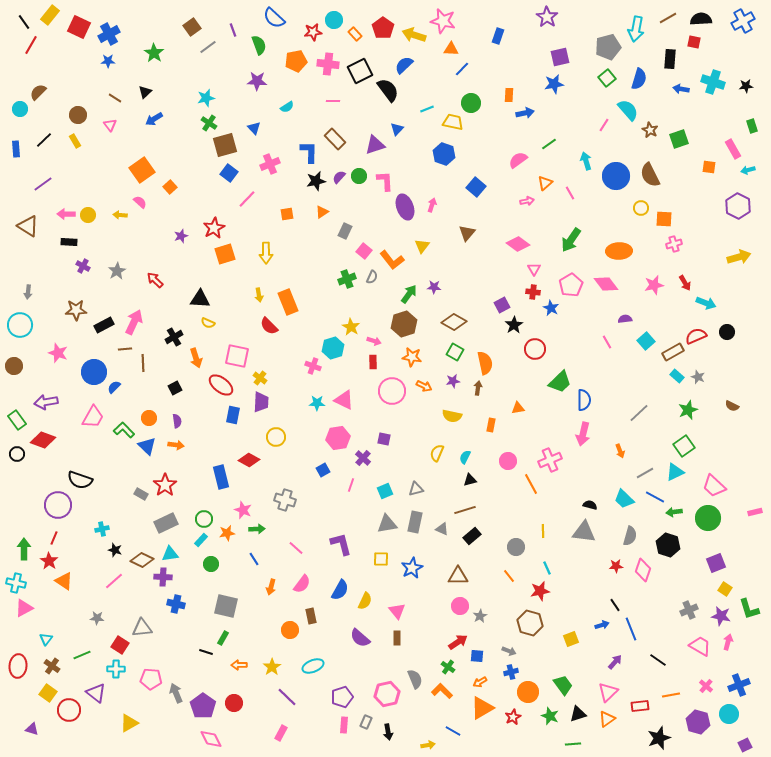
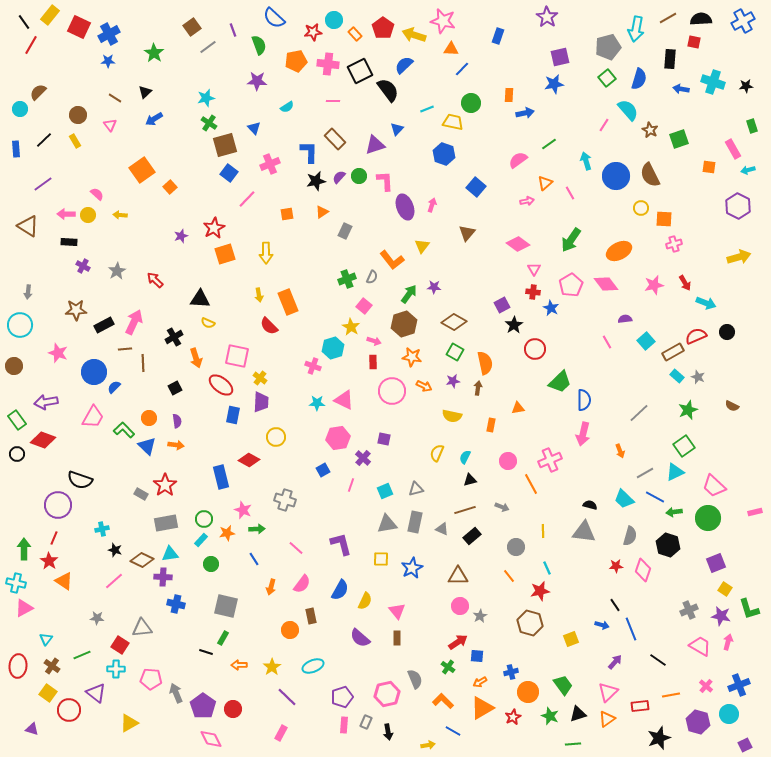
pink semicircle at (140, 202): moved 43 px left, 8 px up
pink square at (364, 251): moved 55 px down
orange ellipse at (619, 251): rotated 25 degrees counterclockwise
gray rectangle at (166, 523): rotated 15 degrees clockwise
blue arrow at (602, 625): rotated 32 degrees clockwise
gray arrow at (509, 651): moved 7 px left, 144 px up
orange L-shape at (442, 691): moved 1 px right, 10 px down
red circle at (234, 703): moved 1 px left, 6 px down
